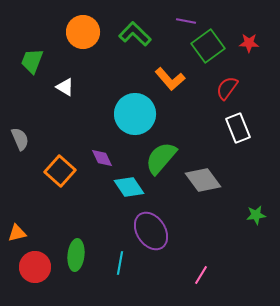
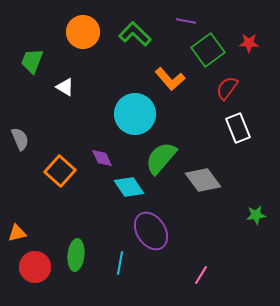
green square: moved 4 px down
